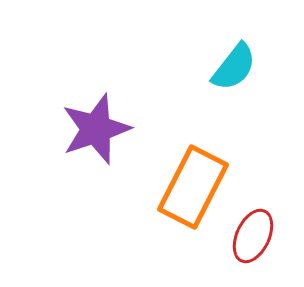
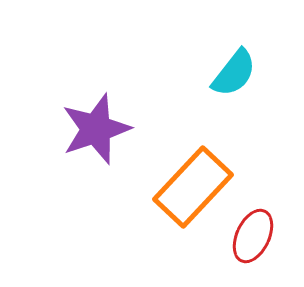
cyan semicircle: moved 6 px down
orange rectangle: rotated 16 degrees clockwise
